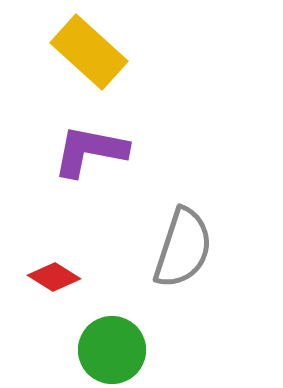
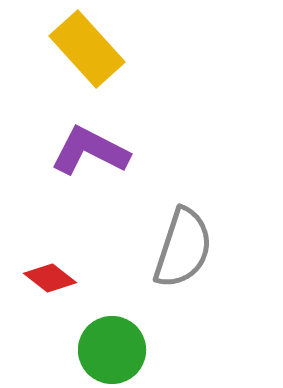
yellow rectangle: moved 2 px left, 3 px up; rotated 6 degrees clockwise
purple L-shape: rotated 16 degrees clockwise
red diamond: moved 4 px left, 1 px down; rotated 6 degrees clockwise
